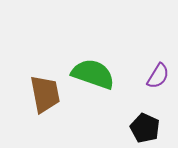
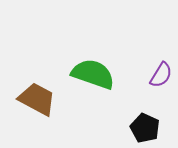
purple semicircle: moved 3 px right, 1 px up
brown trapezoid: moved 8 px left, 5 px down; rotated 51 degrees counterclockwise
